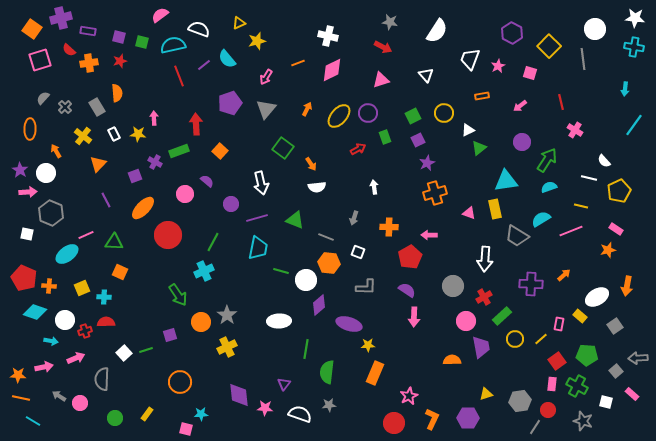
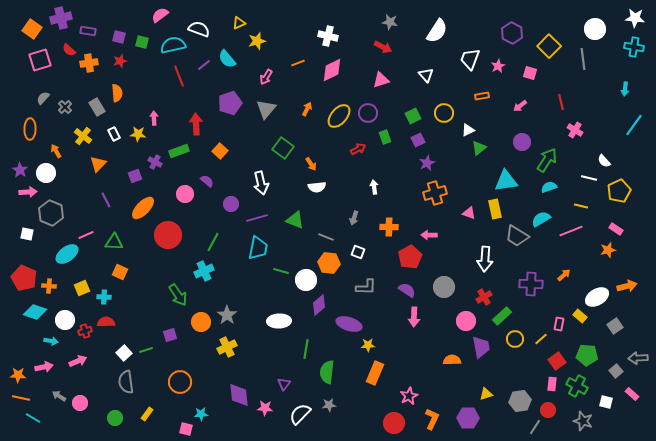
gray circle at (453, 286): moved 9 px left, 1 px down
orange arrow at (627, 286): rotated 114 degrees counterclockwise
pink arrow at (76, 358): moved 2 px right, 3 px down
gray semicircle at (102, 379): moved 24 px right, 3 px down; rotated 10 degrees counterclockwise
white semicircle at (300, 414): rotated 65 degrees counterclockwise
cyan line at (33, 421): moved 3 px up
